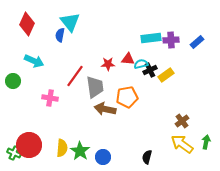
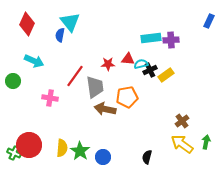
blue rectangle: moved 12 px right, 21 px up; rotated 24 degrees counterclockwise
